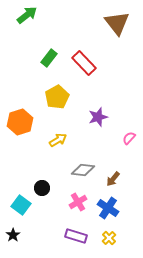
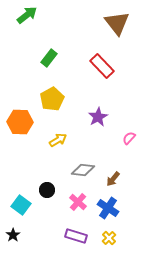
red rectangle: moved 18 px right, 3 px down
yellow pentagon: moved 5 px left, 2 px down
purple star: rotated 12 degrees counterclockwise
orange hexagon: rotated 20 degrees clockwise
black circle: moved 5 px right, 2 px down
pink cross: rotated 18 degrees counterclockwise
